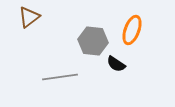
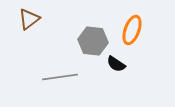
brown triangle: moved 2 px down
